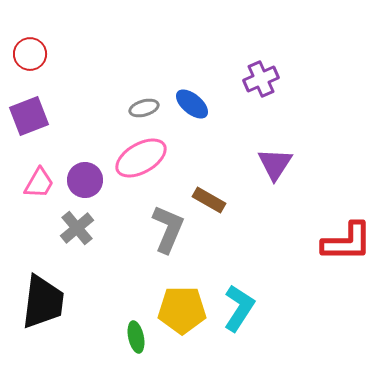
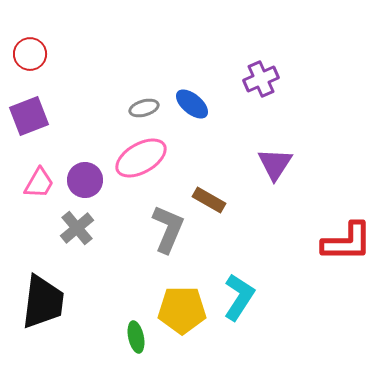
cyan L-shape: moved 11 px up
